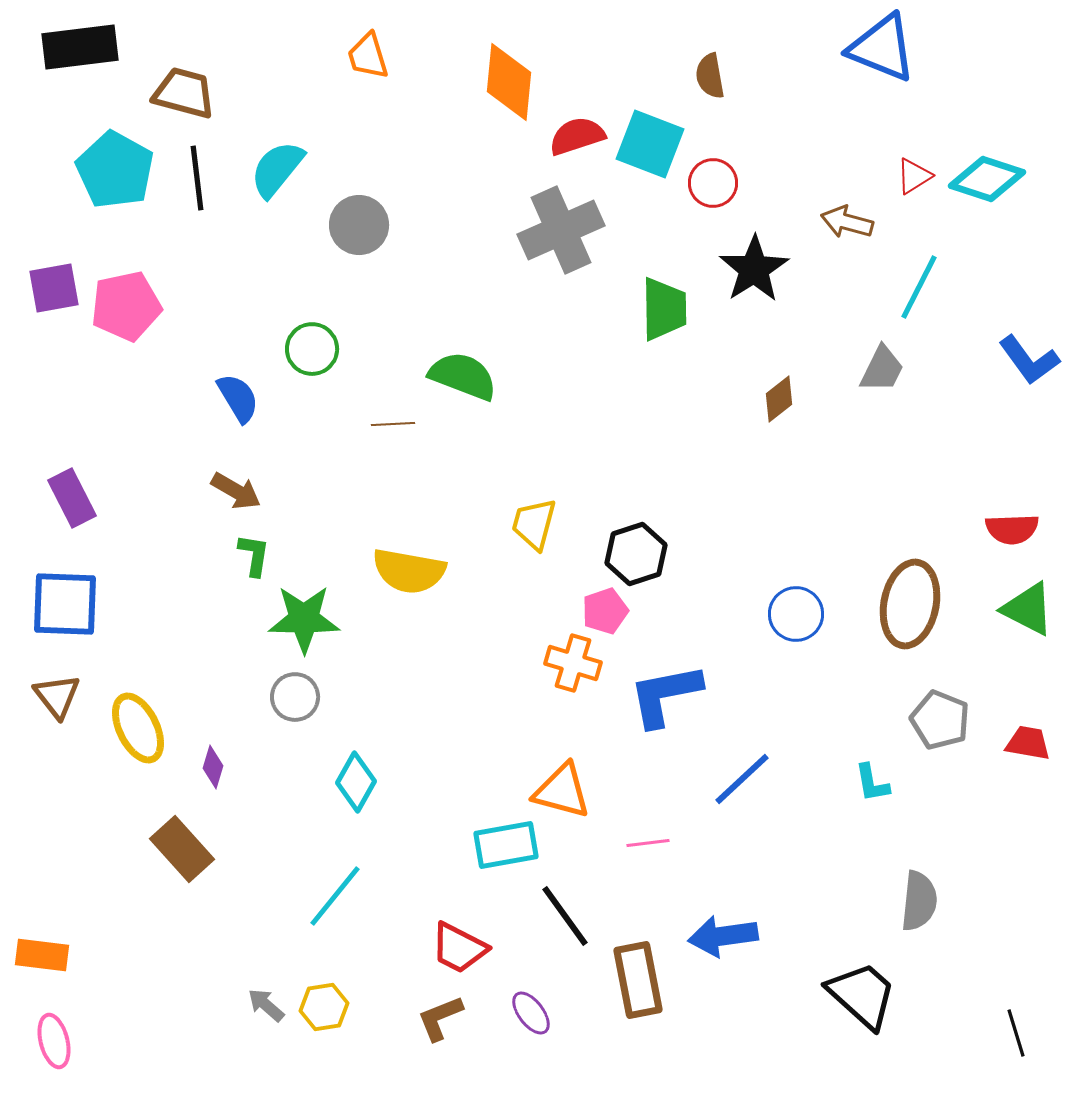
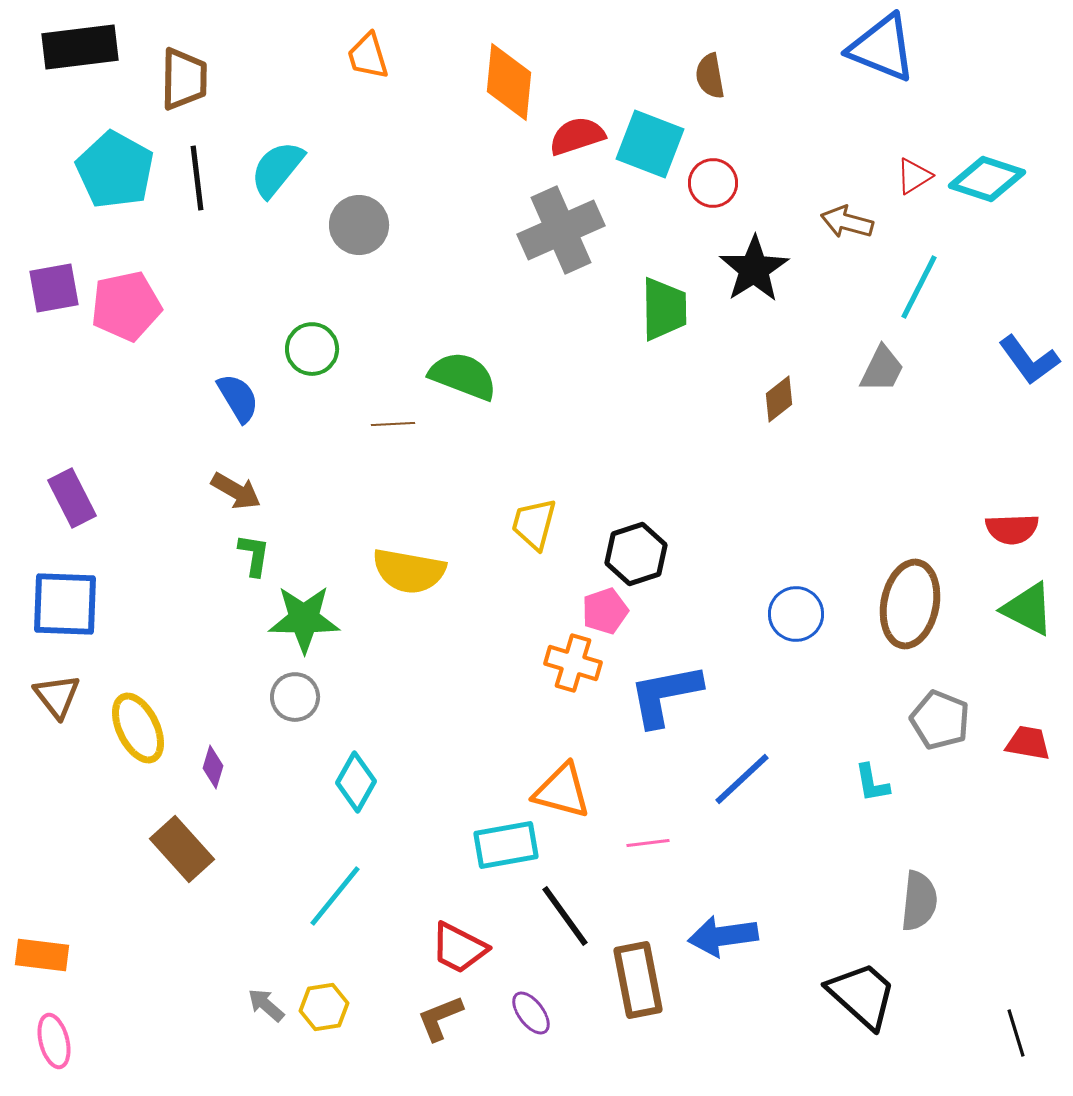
brown trapezoid at (184, 93): moved 14 px up; rotated 76 degrees clockwise
